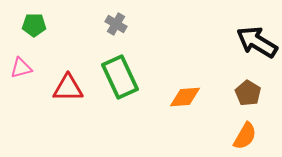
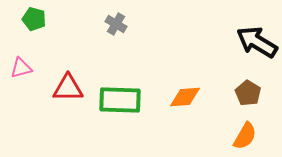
green pentagon: moved 6 px up; rotated 15 degrees clockwise
green rectangle: moved 23 px down; rotated 63 degrees counterclockwise
